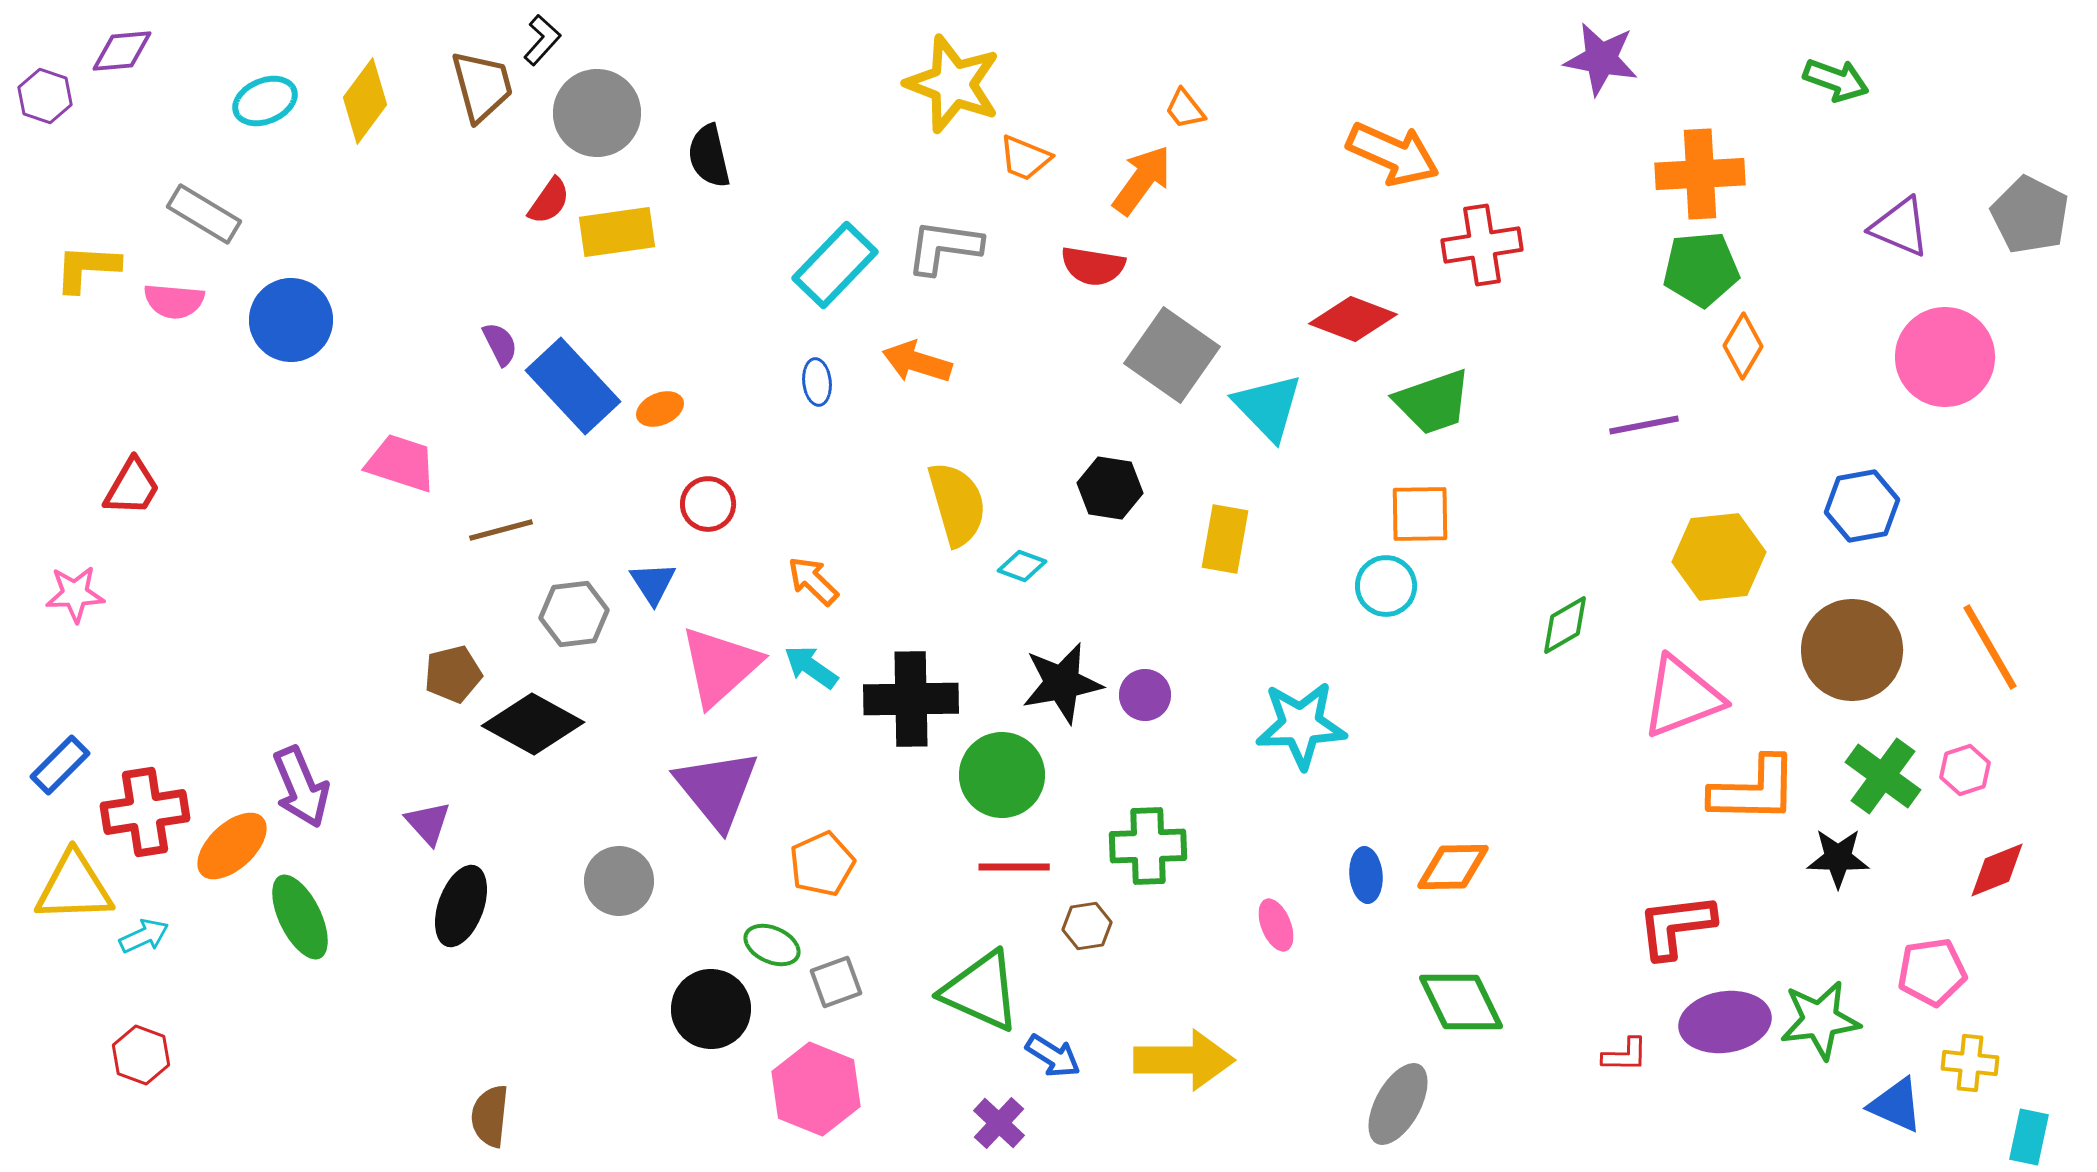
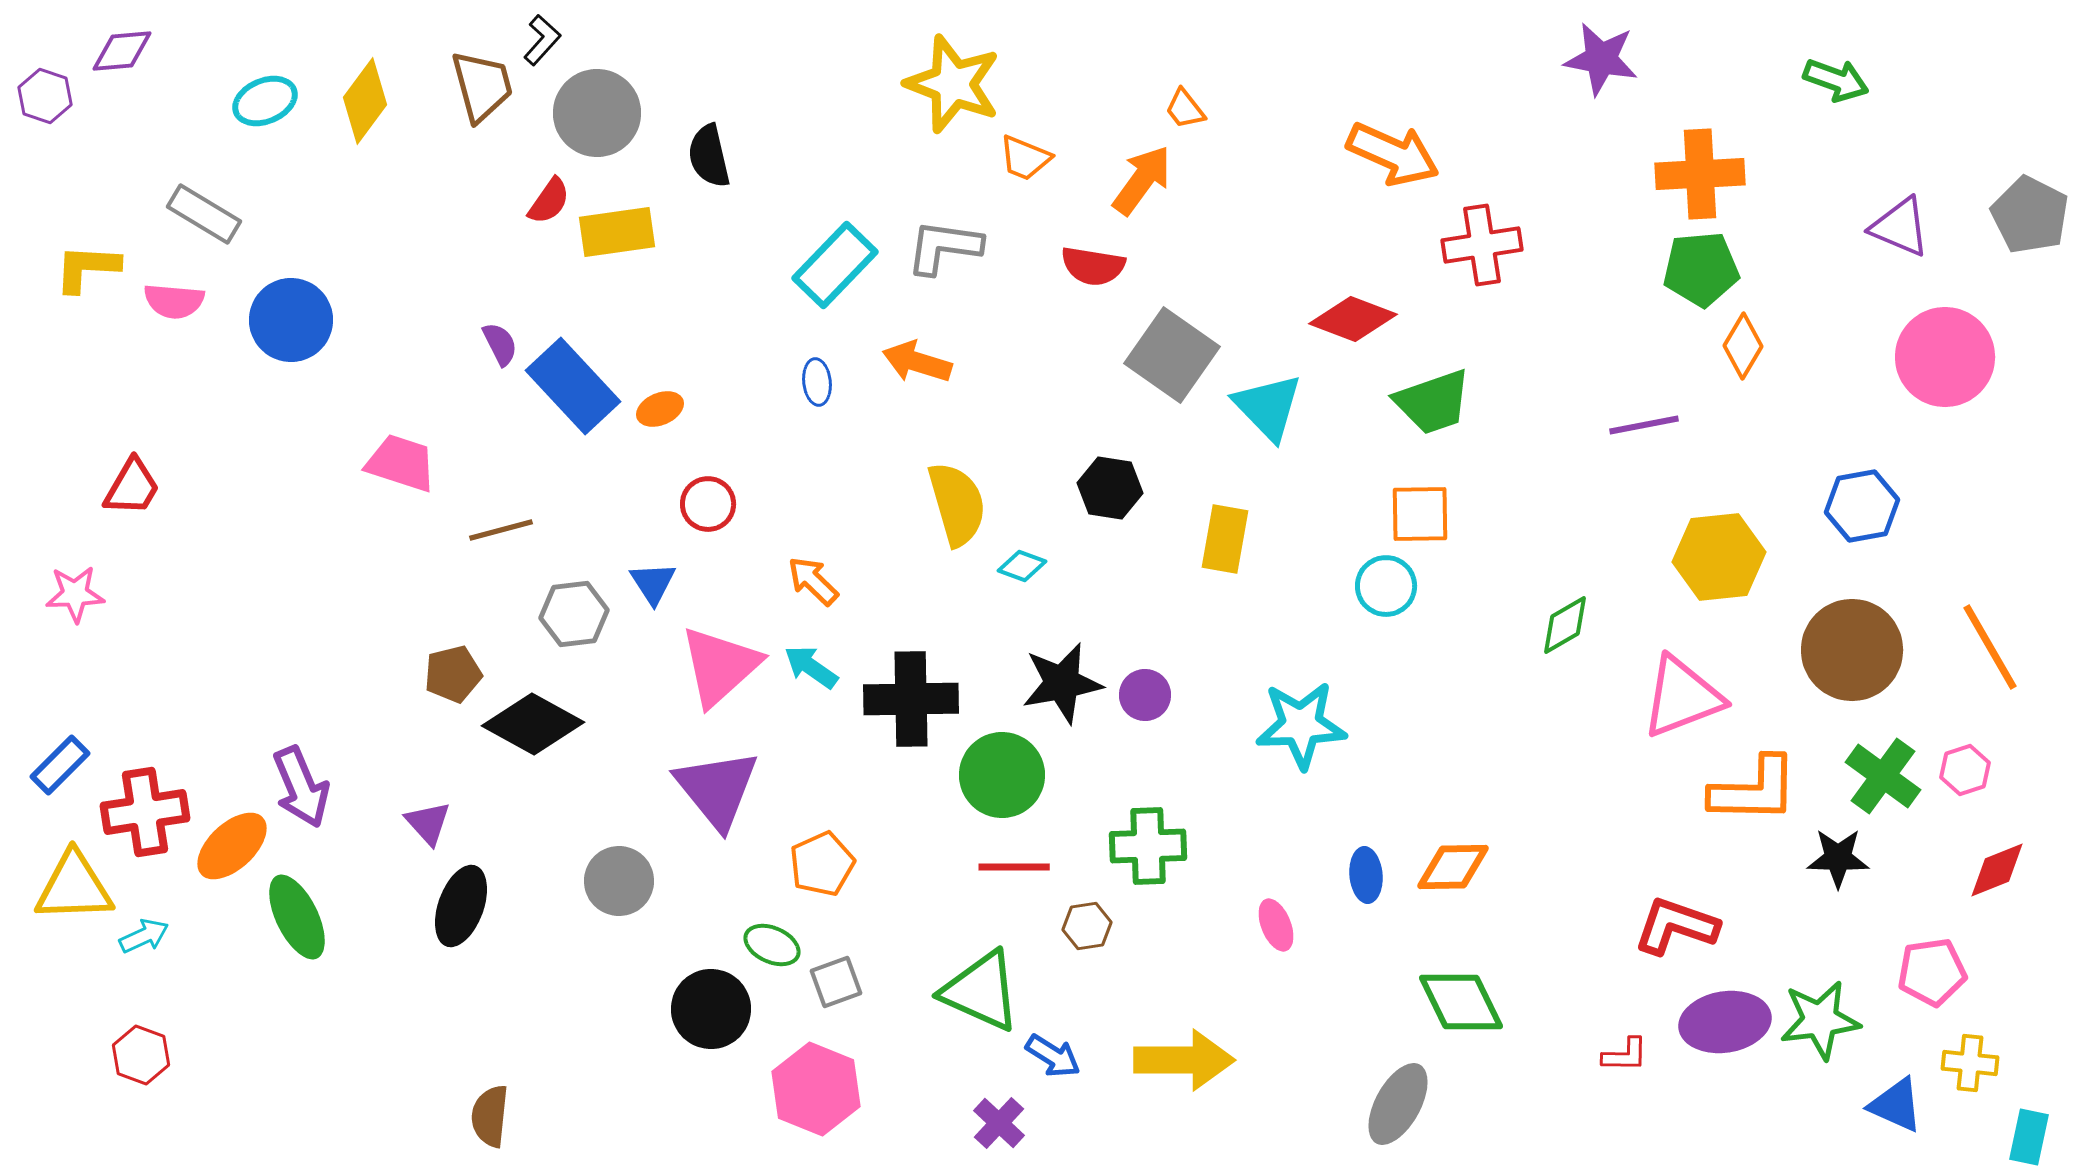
green ellipse at (300, 917): moved 3 px left
red L-shape at (1676, 926): rotated 26 degrees clockwise
